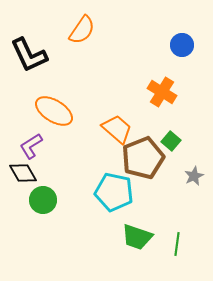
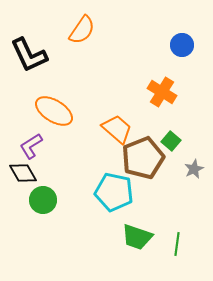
gray star: moved 7 px up
